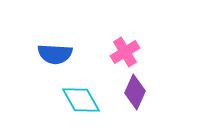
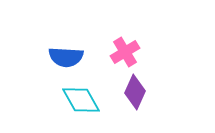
blue semicircle: moved 11 px right, 3 px down
